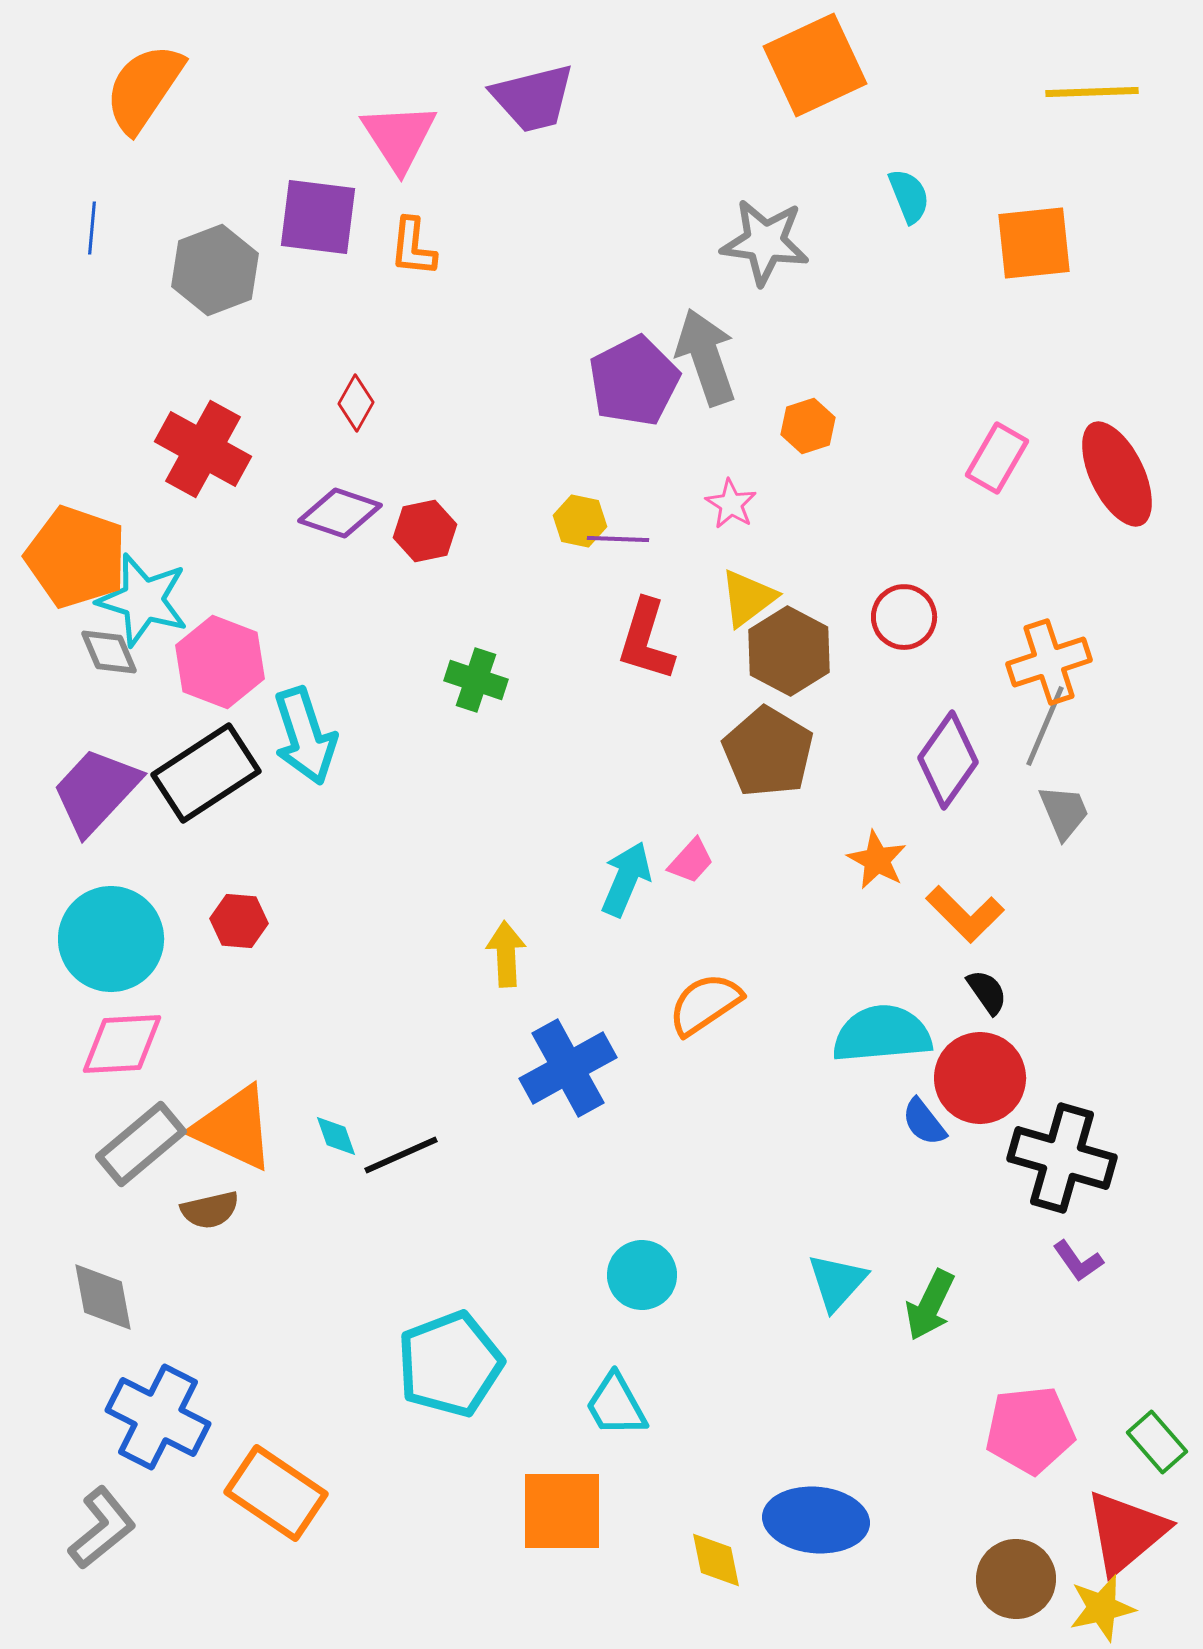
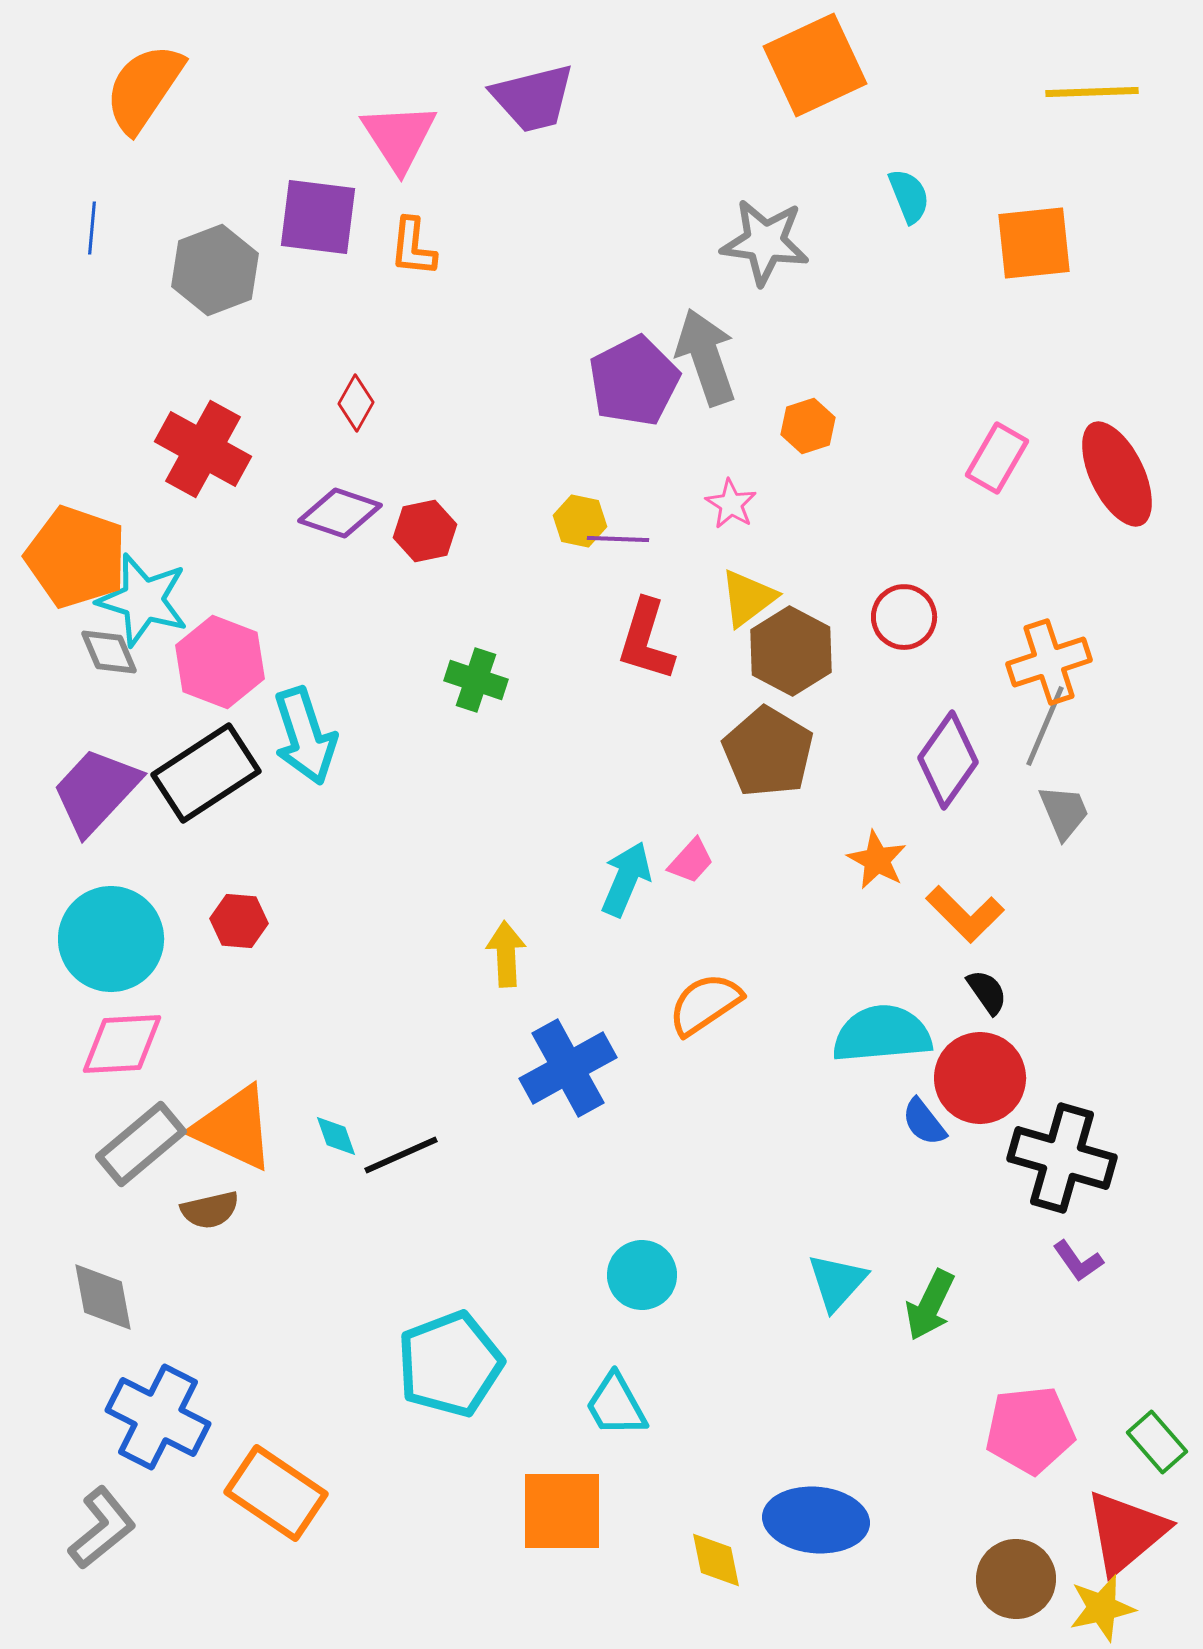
brown hexagon at (789, 651): moved 2 px right
